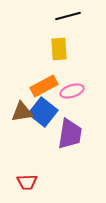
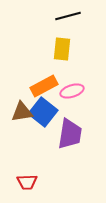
yellow rectangle: moved 3 px right; rotated 10 degrees clockwise
